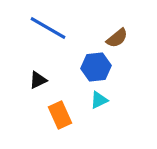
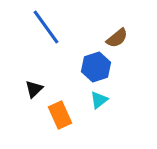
blue line: moved 2 px left, 1 px up; rotated 24 degrees clockwise
blue hexagon: rotated 12 degrees counterclockwise
black triangle: moved 4 px left, 9 px down; rotated 18 degrees counterclockwise
cyan triangle: rotated 12 degrees counterclockwise
